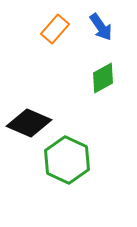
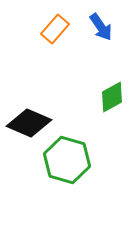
green diamond: moved 9 px right, 19 px down
green hexagon: rotated 9 degrees counterclockwise
